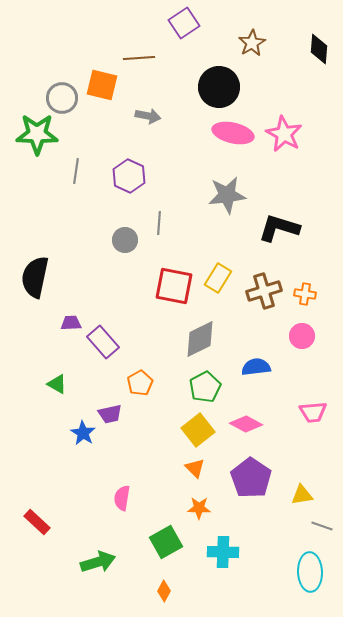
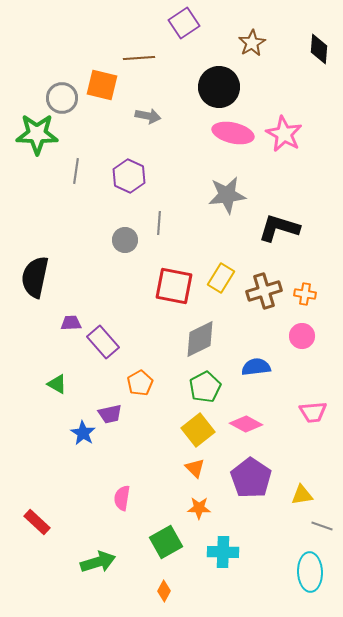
yellow rectangle at (218, 278): moved 3 px right
